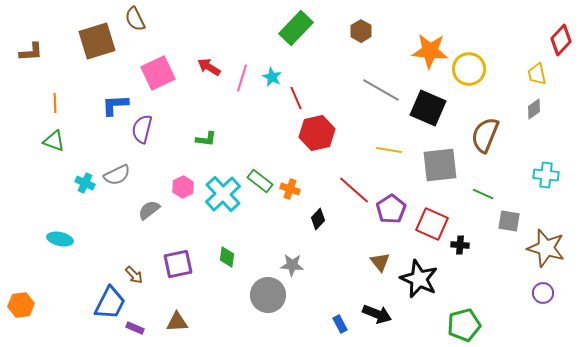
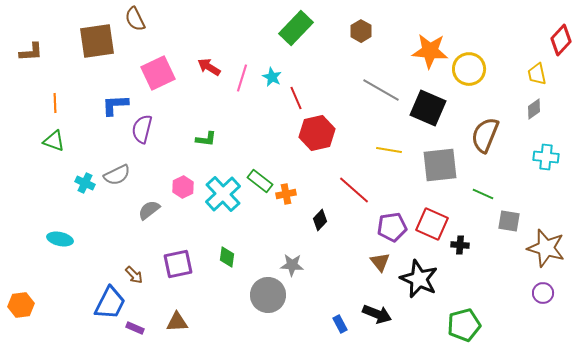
brown square at (97, 41): rotated 9 degrees clockwise
cyan cross at (546, 175): moved 18 px up
orange cross at (290, 189): moved 4 px left, 5 px down; rotated 30 degrees counterclockwise
purple pentagon at (391, 209): moved 1 px right, 18 px down; rotated 24 degrees clockwise
black diamond at (318, 219): moved 2 px right, 1 px down
